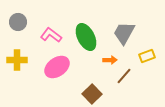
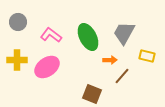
green ellipse: moved 2 px right
yellow rectangle: rotated 35 degrees clockwise
pink ellipse: moved 10 px left
brown line: moved 2 px left
brown square: rotated 24 degrees counterclockwise
